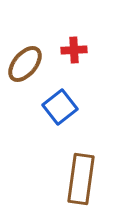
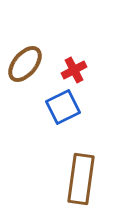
red cross: moved 20 px down; rotated 25 degrees counterclockwise
blue square: moved 3 px right; rotated 12 degrees clockwise
